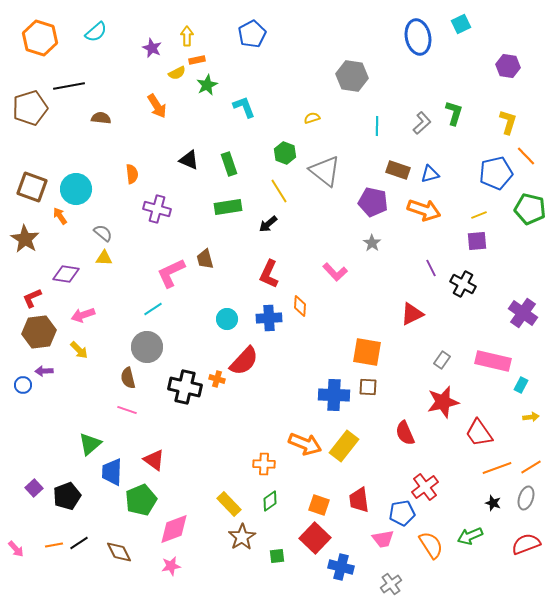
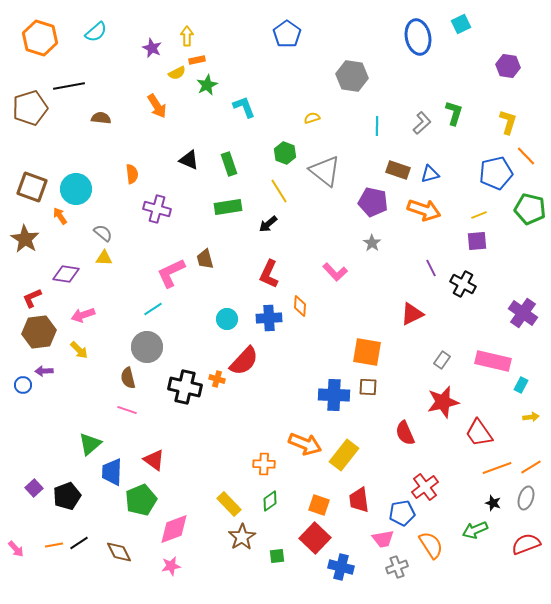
blue pentagon at (252, 34): moved 35 px right; rotated 8 degrees counterclockwise
yellow rectangle at (344, 446): moved 9 px down
green arrow at (470, 536): moved 5 px right, 6 px up
gray cross at (391, 584): moved 6 px right, 17 px up; rotated 15 degrees clockwise
